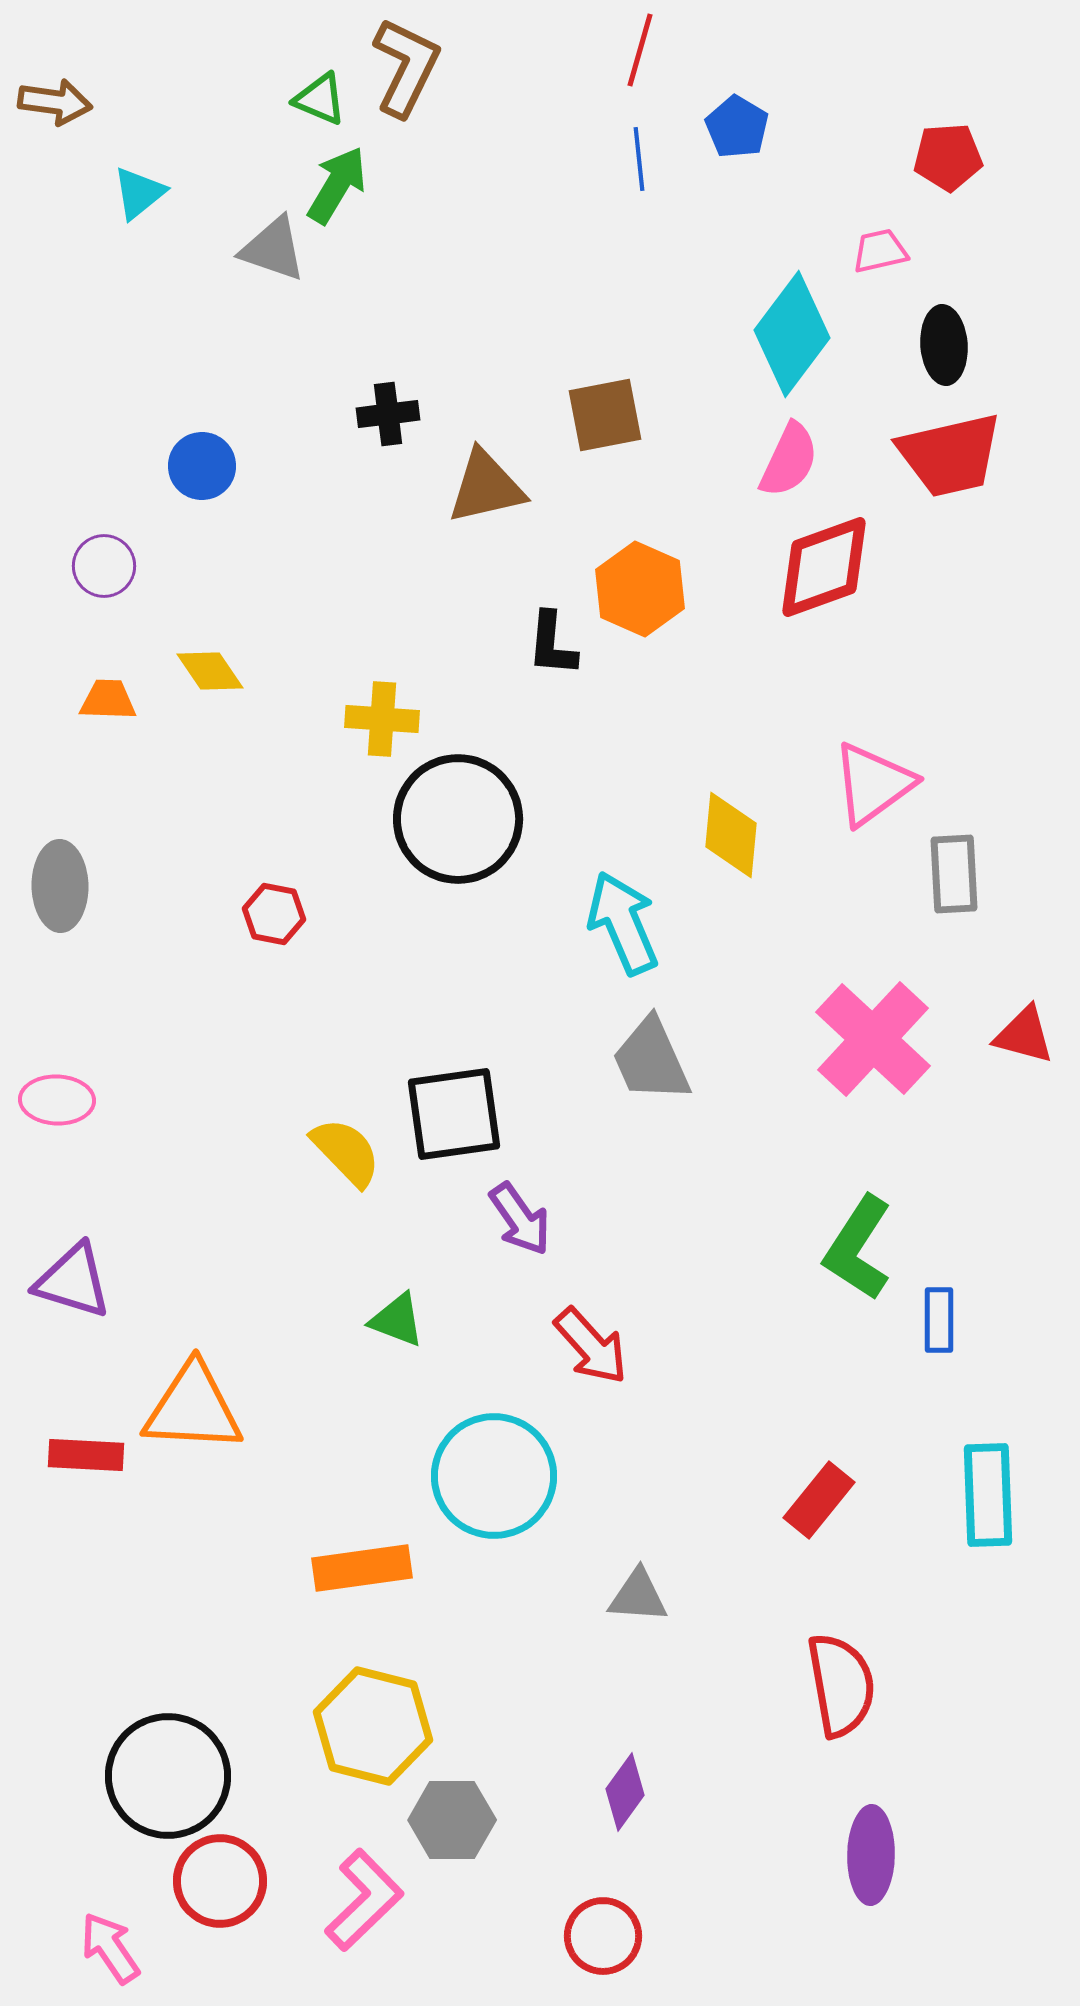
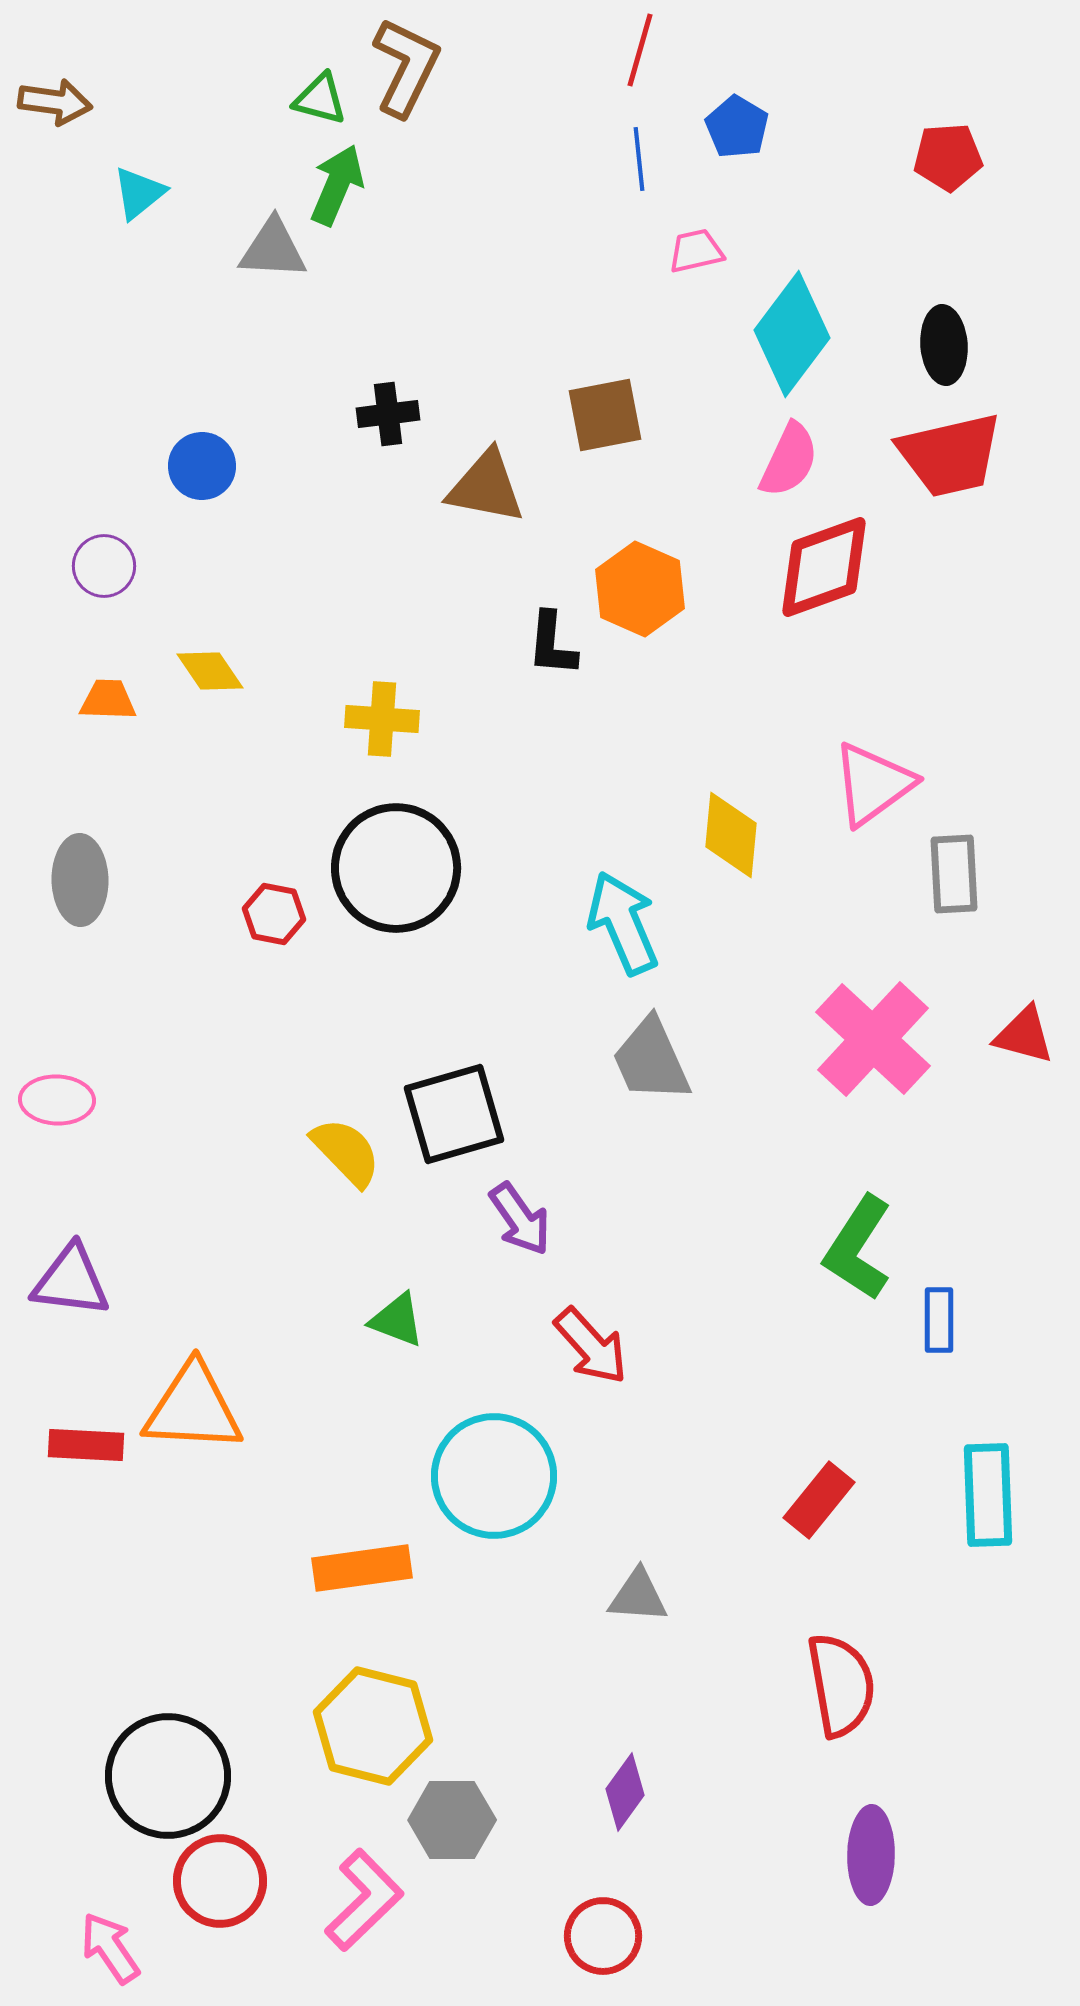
green triangle at (320, 99): rotated 8 degrees counterclockwise
green arrow at (337, 185): rotated 8 degrees counterclockwise
gray triangle at (273, 249): rotated 16 degrees counterclockwise
pink trapezoid at (880, 251): moved 184 px left
brown triangle at (486, 487): rotated 24 degrees clockwise
black circle at (458, 819): moved 62 px left, 49 px down
gray ellipse at (60, 886): moved 20 px right, 6 px up
black square at (454, 1114): rotated 8 degrees counterclockwise
purple triangle at (73, 1281): moved 2 px left; rotated 10 degrees counterclockwise
red rectangle at (86, 1455): moved 10 px up
